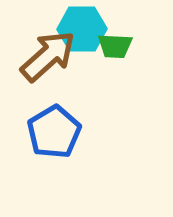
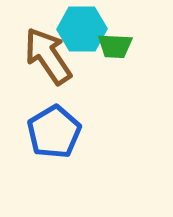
brown arrow: rotated 82 degrees counterclockwise
